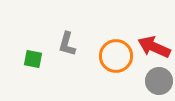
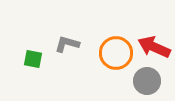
gray L-shape: rotated 90 degrees clockwise
orange circle: moved 3 px up
gray circle: moved 12 px left
